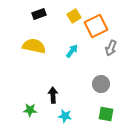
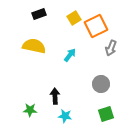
yellow square: moved 2 px down
cyan arrow: moved 2 px left, 4 px down
black arrow: moved 2 px right, 1 px down
green square: rotated 28 degrees counterclockwise
